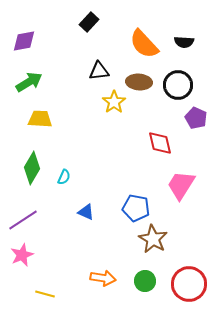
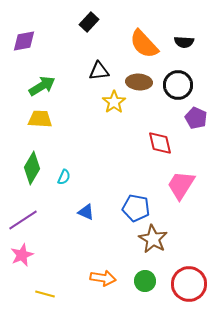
green arrow: moved 13 px right, 4 px down
